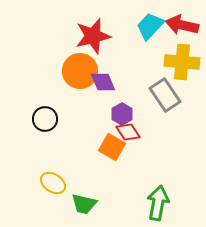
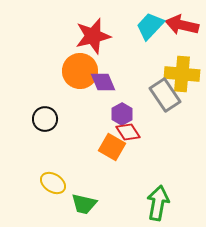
yellow cross: moved 12 px down
